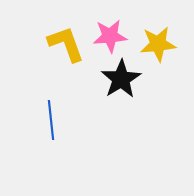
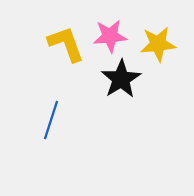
blue line: rotated 24 degrees clockwise
